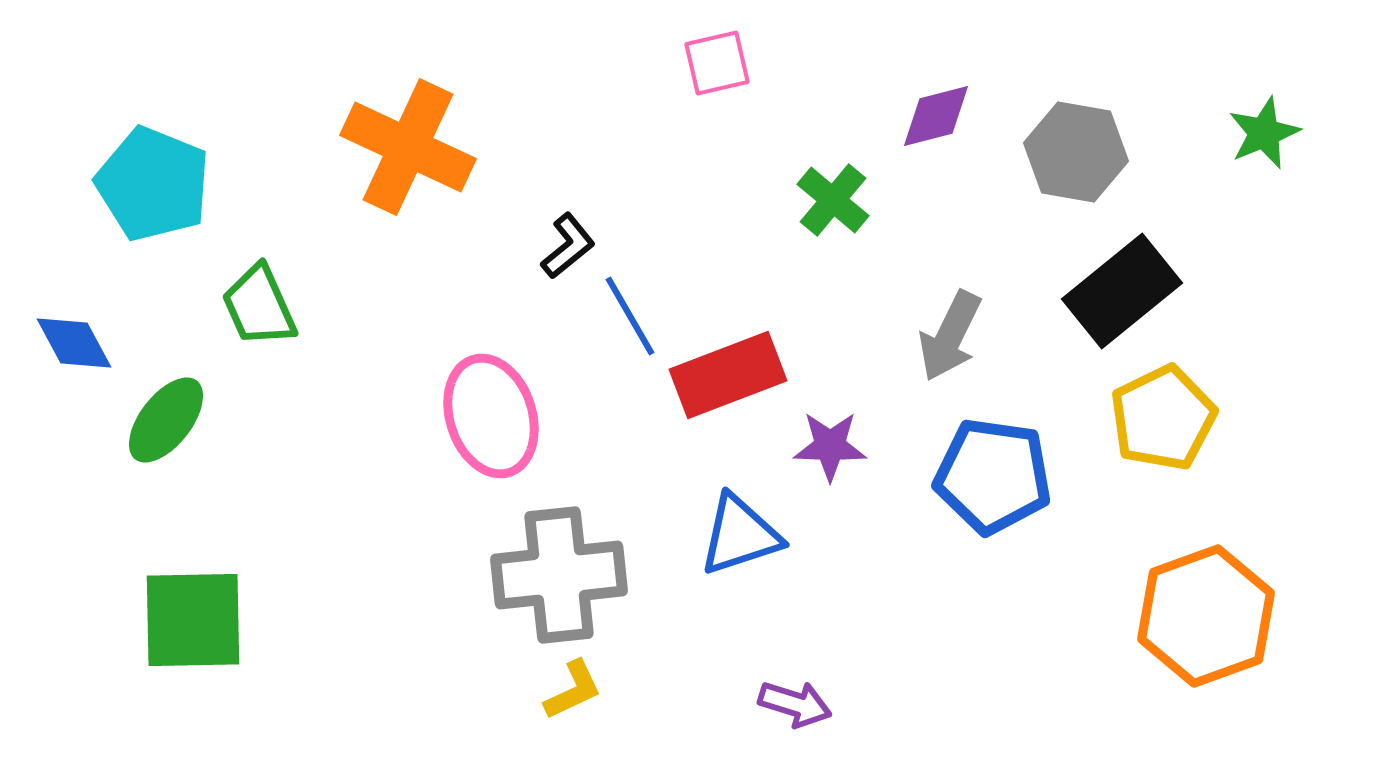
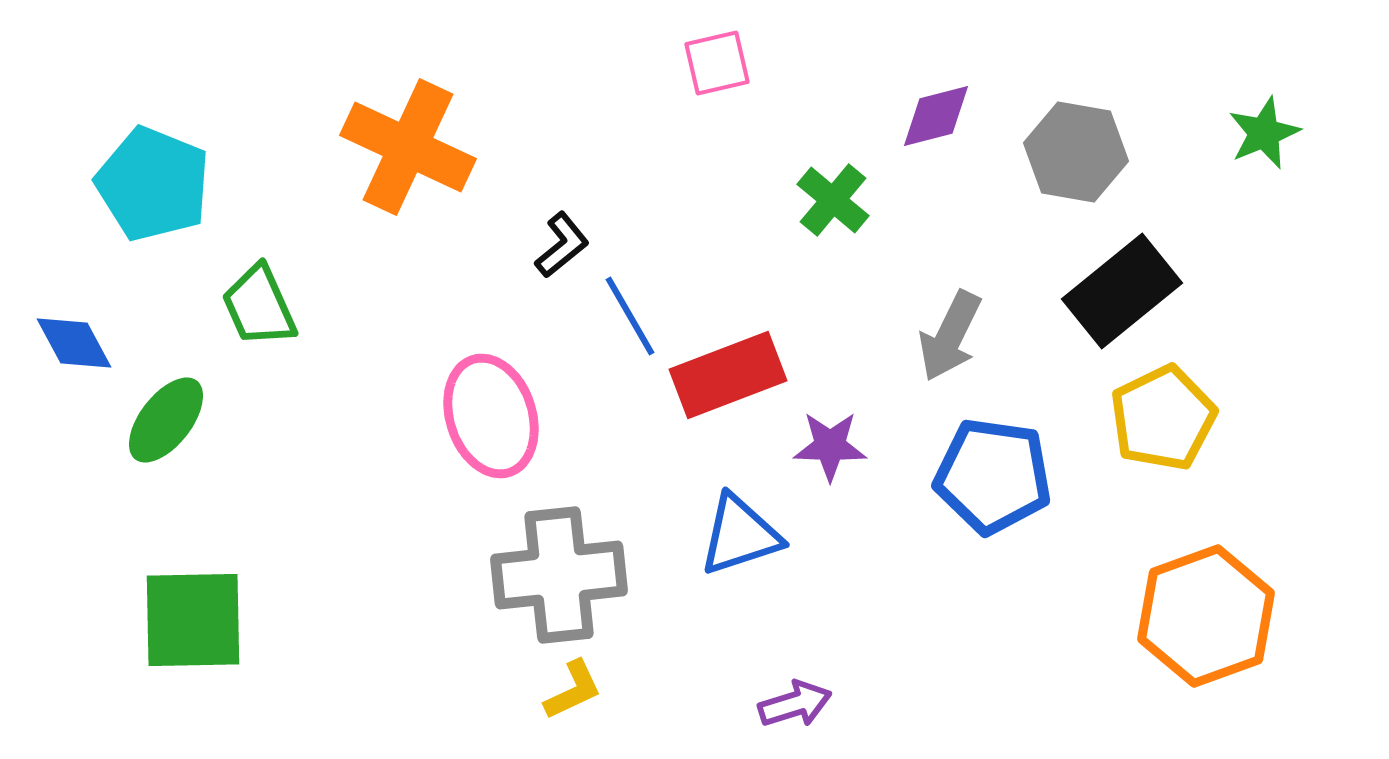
black L-shape: moved 6 px left, 1 px up
purple arrow: rotated 34 degrees counterclockwise
